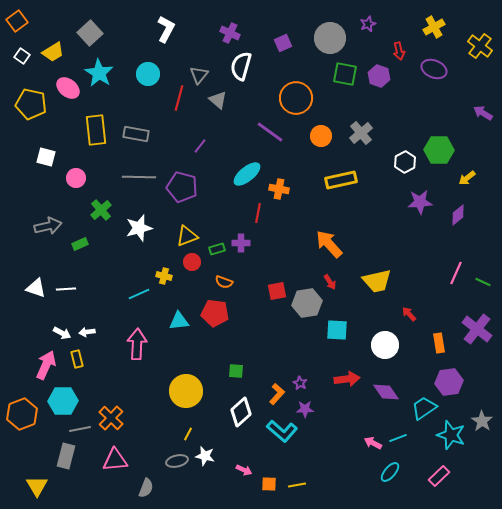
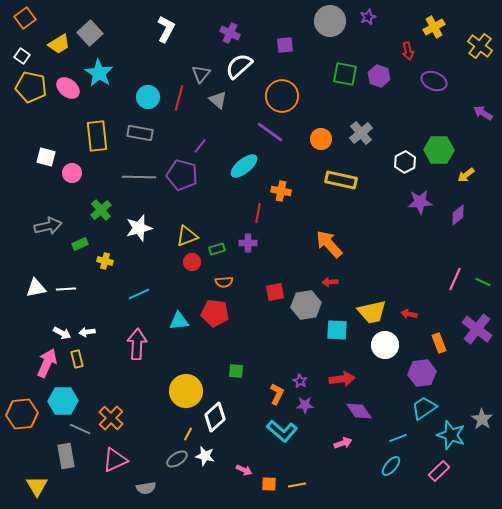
orange square at (17, 21): moved 8 px right, 3 px up
purple star at (368, 24): moved 7 px up
gray circle at (330, 38): moved 17 px up
purple square at (283, 43): moved 2 px right, 2 px down; rotated 18 degrees clockwise
red arrow at (399, 51): moved 9 px right
yellow trapezoid at (53, 52): moved 6 px right, 8 px up
white semicircle at (241, 66): moved 2 px left; rotated 32 degrees clockwise
purple ellipse at (434, 69): moved 12 px down
cyan circle at (148, 74): moved 23 px down
gray triangle at (199, 75): moved 2 px right, 1 px up
orange circle at (296, 98): moved 14 px left, 2 px up
yellow pentagon at (31, 104): moved 17 px up
yellow rectangle at (96, 130): moved 1 px right, 6 px down
gray rectangle at (136, 134): moved 4 px right, 1 px up
orange circle at (321, 136): moved 3 px down
cyan ellipse at (247, 174): moved 3 px left, 8 px up
pink circle at (76, 178): moved 4 px left, 5 px up
yellow arrow at (467, 178): moved 1 px left, 3 px up
yellow rectangle at (341, 180): rotated 24 degrees clockwise
purple pentagon at (182, 187): moved 12 px up
orange cross at (279, 189): moved 2 px right, 2 px down
purple cross at (241, 243): moved 7 px right
pink line at (456, 273): moved 1 px left, 6 px down
yellow cross at (164, 276): moved 59 px left, 15 px up
yellow trapezoid at (377, 281): moved 5 px left, 31 px down
orange semicircle at (224, 282): rotated 24 degrees counterclockwise
red arrow at (330, 282): rotated 119 degrees clockwise
white triangle at (36, 288): rotated 30 degrees counterclockwise
red square at (277, 291): moved 2 px left, 1 px down
gray hexagon at (307, 303): moved 1 px left, 2 px down
red arrow at (409, 314): rotated 35 degrees counterclockwise
orange rectangle at (439, 343): rotated 12 degrees counterclockwise
pink arrow at (46, 365): moved 1 px right, 2 px up
red arrow at (347, 379): moved 5 px left
purple hexagon at (449, 382): moved 27 px left, 9 px up
purple star at (300, 383): moved 2 px up
purple diamond at (386, 392): moved 27 px left, 19 px down
orange L-shape at (277, 394): rotated 15 degrees counterclockwise
purple star at (305, 409): moved 4 px up
white diamond at (241, 412): moved 26 px left, 5 px down
orange hexagon at (22, 414): rotated 16 degrees clockwise
gray star at (482, 421): moved 2 px up
gray line at (80, 429): rotated 35 degrees clockwise
pink arrow at (373, 443): moved 30 px left; rotated 132 degrees clockwise
gray rectangle at (66, 456): rotated 25 degrees counterclockwise
pink triangle at (115, 460): rotated 20 degrees counterclockwise
gray ellipse at (177, 461): moved 2 px up; rotated 20 degrees counterclockwise
cyan ellipse at (390, 472): moved 1 px right, 6 px up
pink rectangle at (439, 476): moved 5 px up
gray semicircle at (146, 488): rotated 60 degrees clockwise
